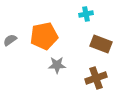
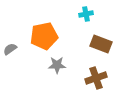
gray semicircle: moved 9 px down
